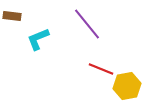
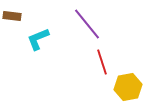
red line: moved 1 px right, 7 px up; rotated 50 degrees clockwise
yellow hexagon: moved 1 px right, 1 px down
